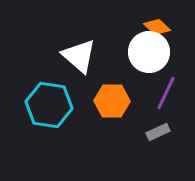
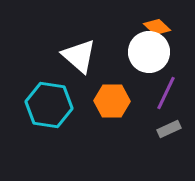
gray rectangle: moved 11 px right, 3 px up
